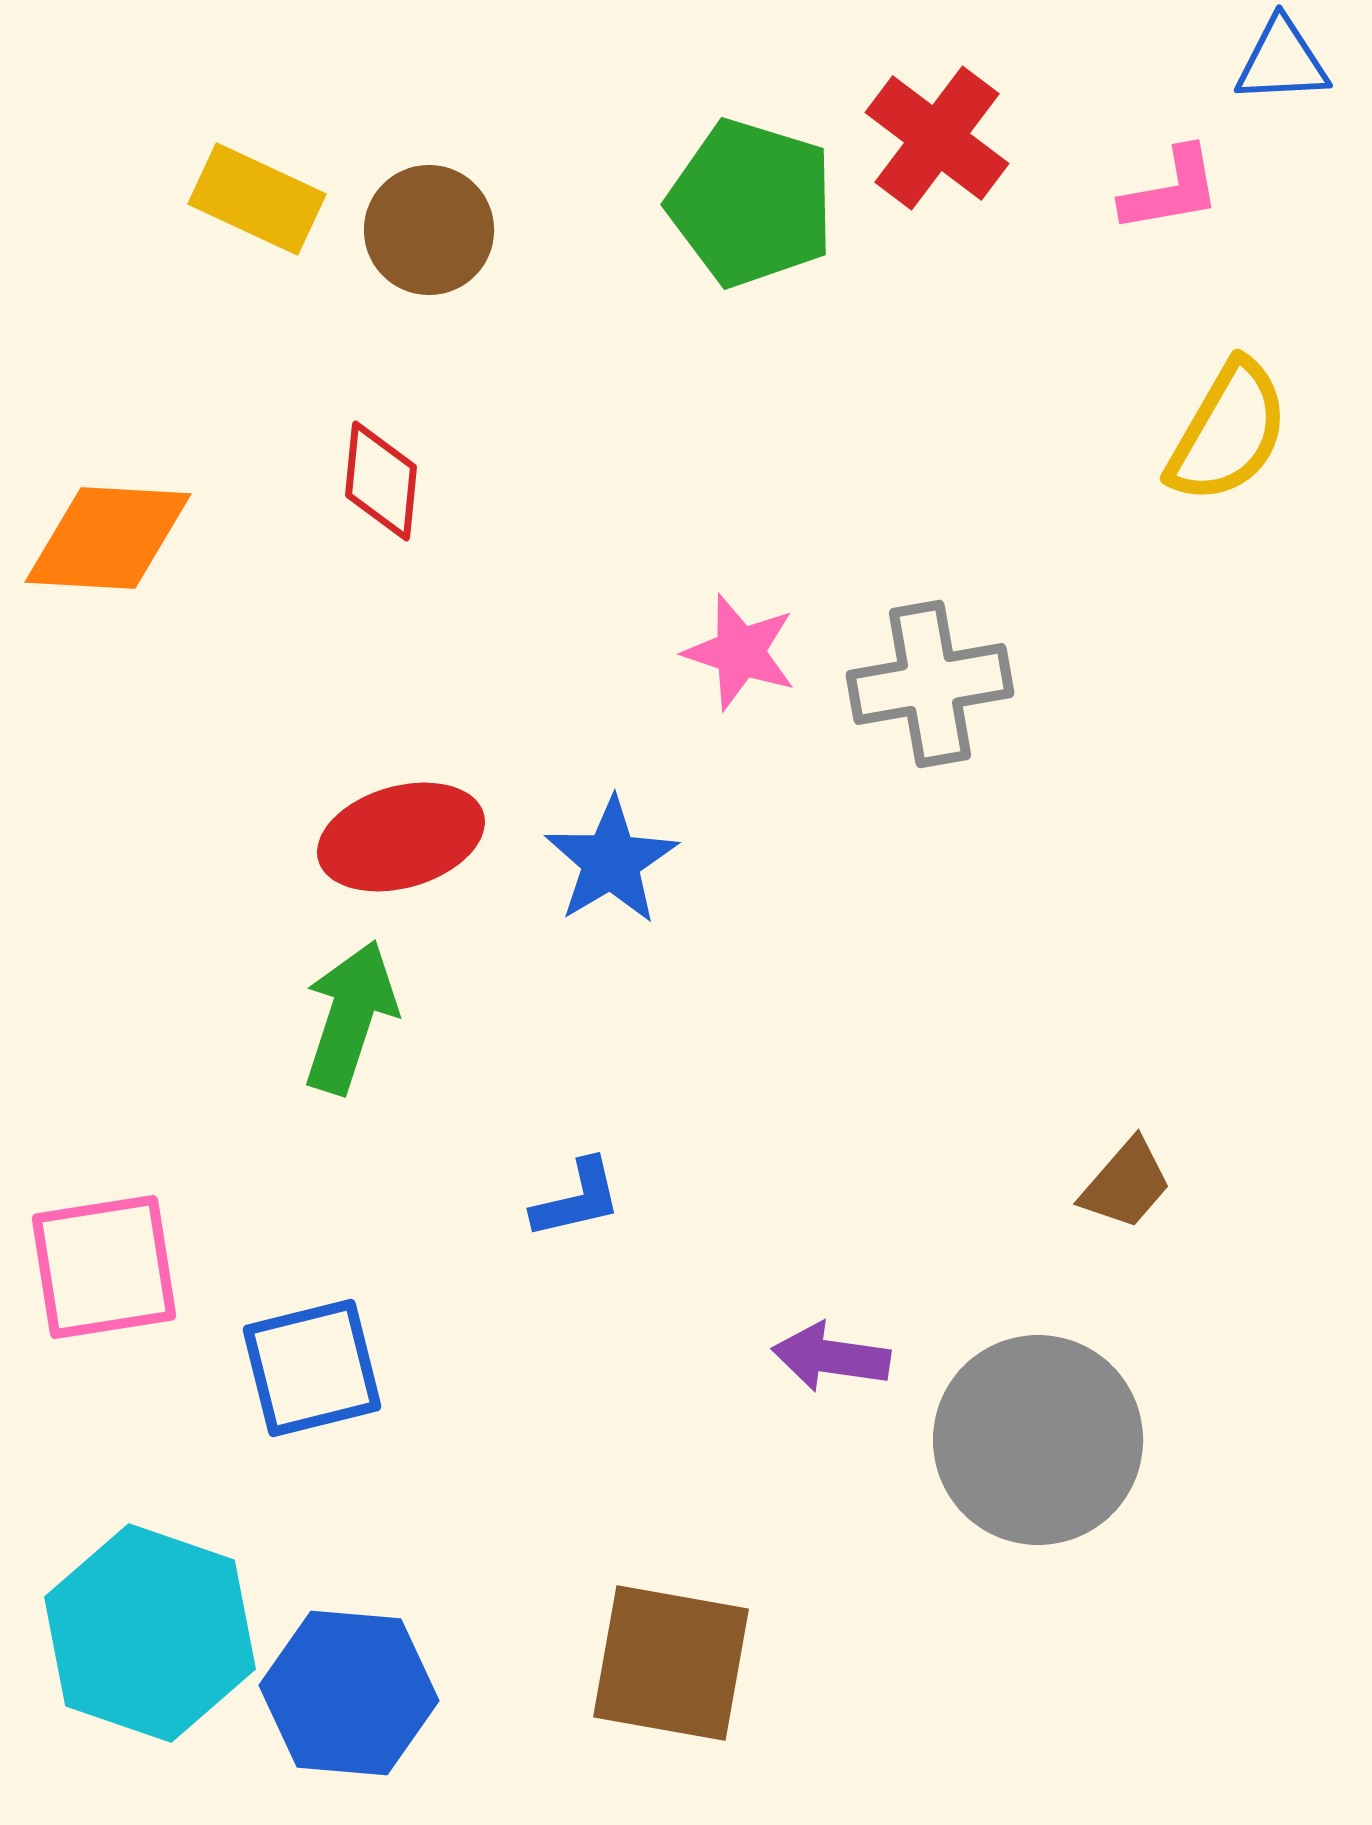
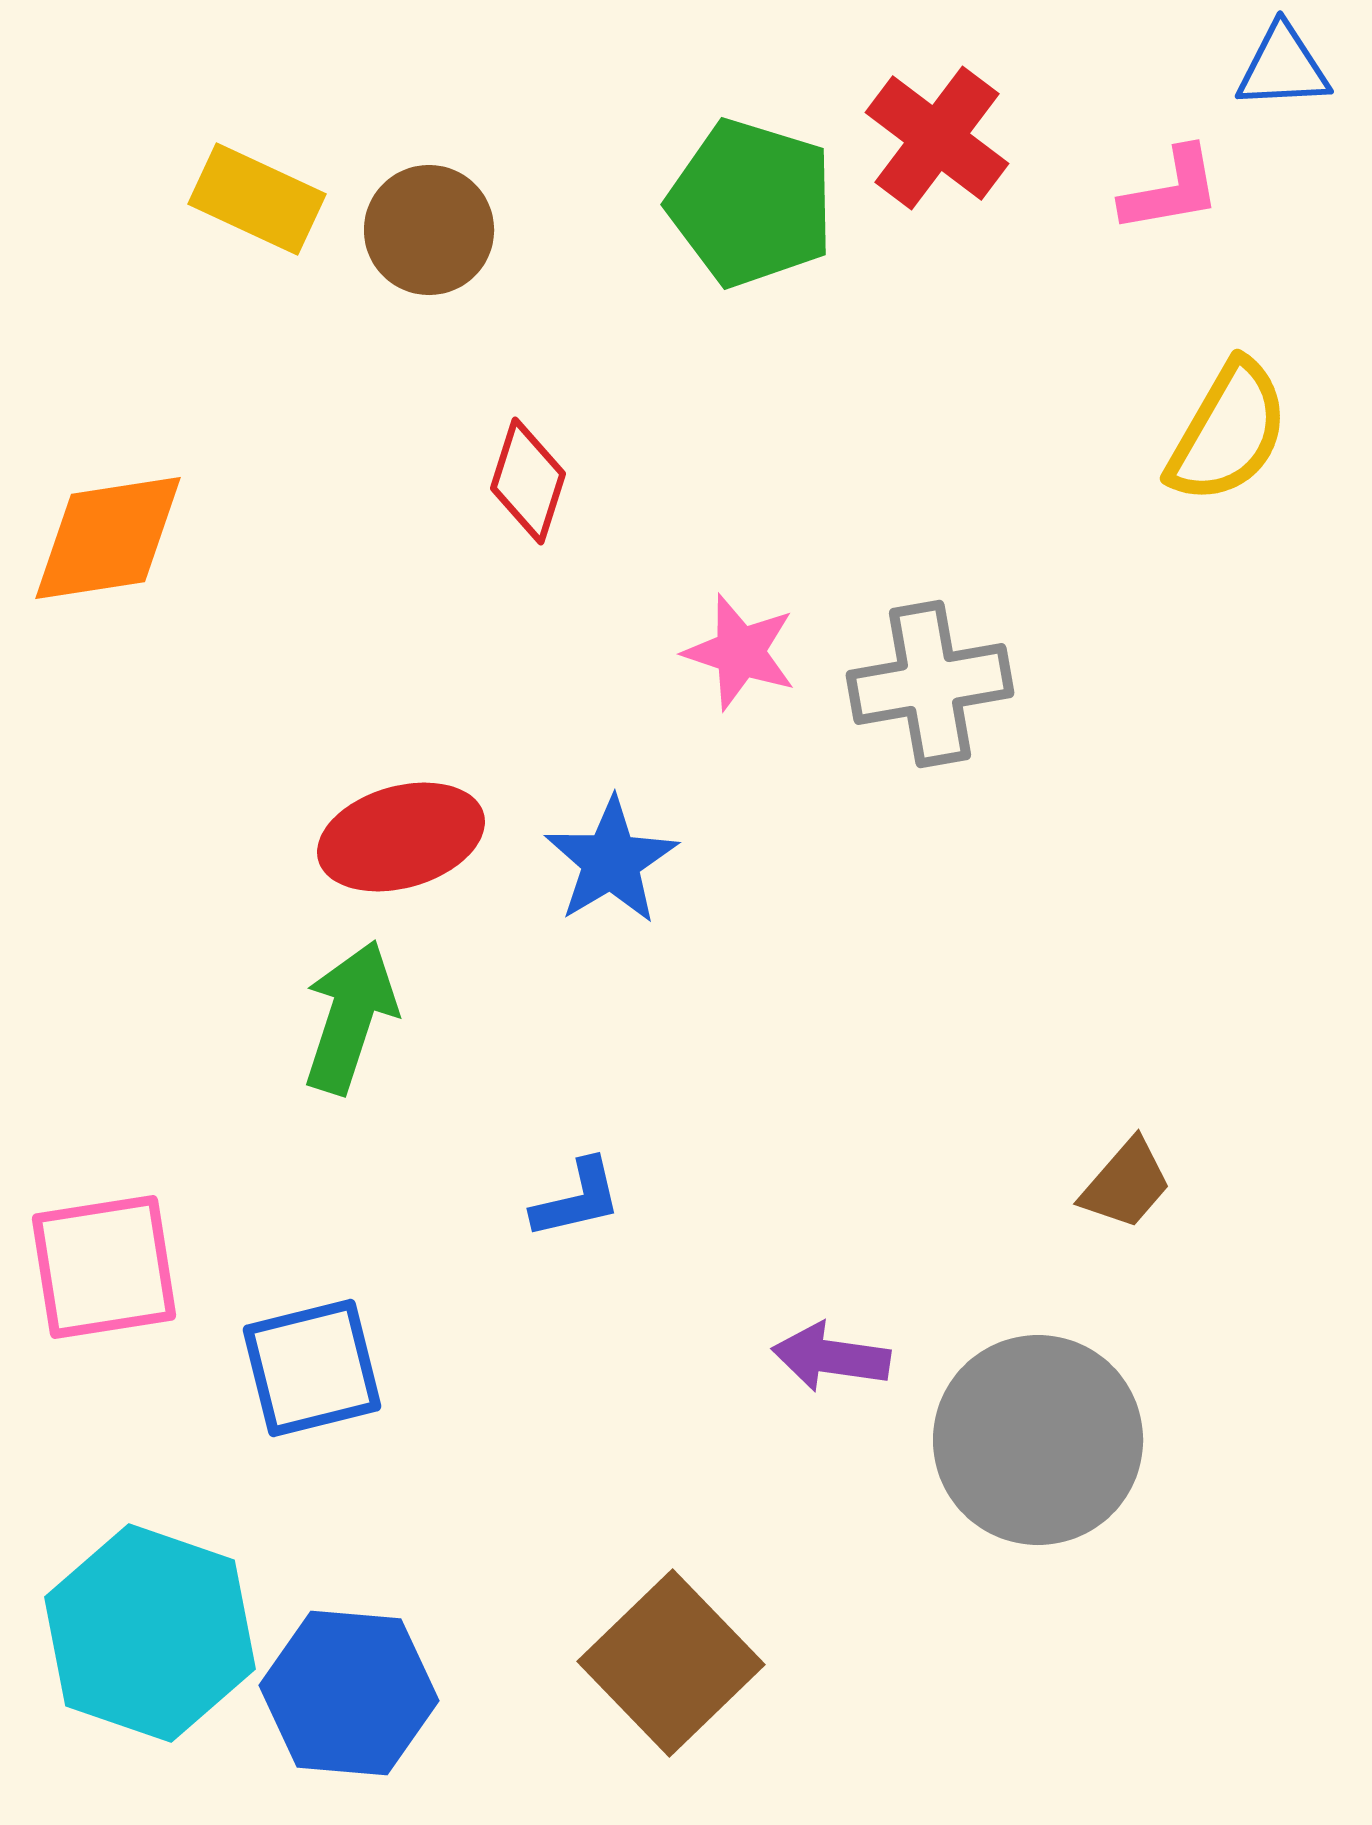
blue triangle: moved 1 px right, 6 px down
red diamond: moved 147 px right; rotated 12 degrees clockwise
orange diamond: rotated 12 degrees counterclockwise
brown square: rotated 36 degrees clockwise
